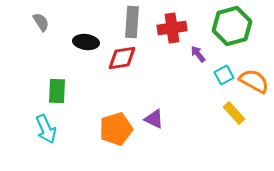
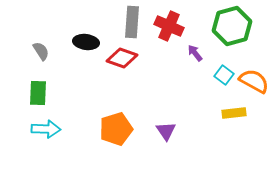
gray semicircle: moved 29 px down
red cross: moved 3 px left, 2 px up; rotated 32 degrees clockwise
purple arrow: moved 3 px left, 1 px up
red diamond: rotated 28 degrees clockwise
cyan square: rotated 24 degrees counterclockwise
green rectangle: moved 19 px left, 2 px down
yellow rectangle: rotated 55 degrees counterclockwise
purple triangle: moved 12 px right, 12 px down; rotated 30 degrees clockwise
cyan arrow: rotated 64 degrees counterclockwise
